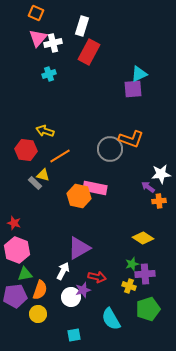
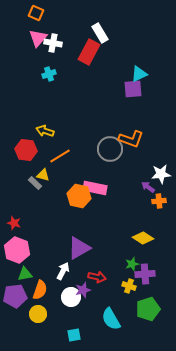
white rectangle: moved 18 px right, 7 px down; rotated 48 degrees counterclockwise
white cross: rotated 24 degrees clockwise
